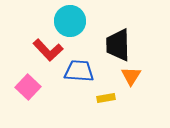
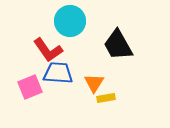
black trapezoid: rotated 28 degrees counterclockwise
red L-shape: rotated 8 degrees clockwise
blue trapezoid: moved 21 px left, 2 px down
orange triangle: moved 37 px left, 7 px down
pink square: moved 2 px right; rotated 25 degrees clockwise
